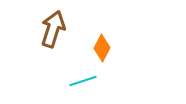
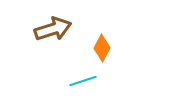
brown arrow: rotated 54 degrees clockwise
